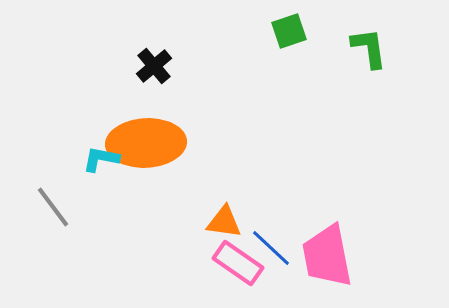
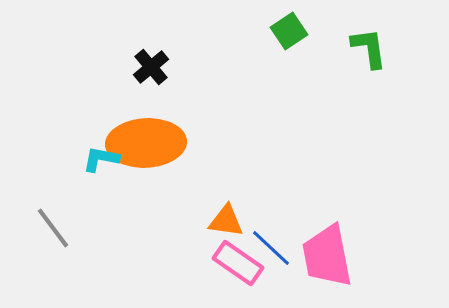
green square: rotated 15 degrees counterclockwise
black cross: moved 3 px left, 1 px down
gray line: moved 21 px down
orange triangle: moved 2 px right, 1 px up
